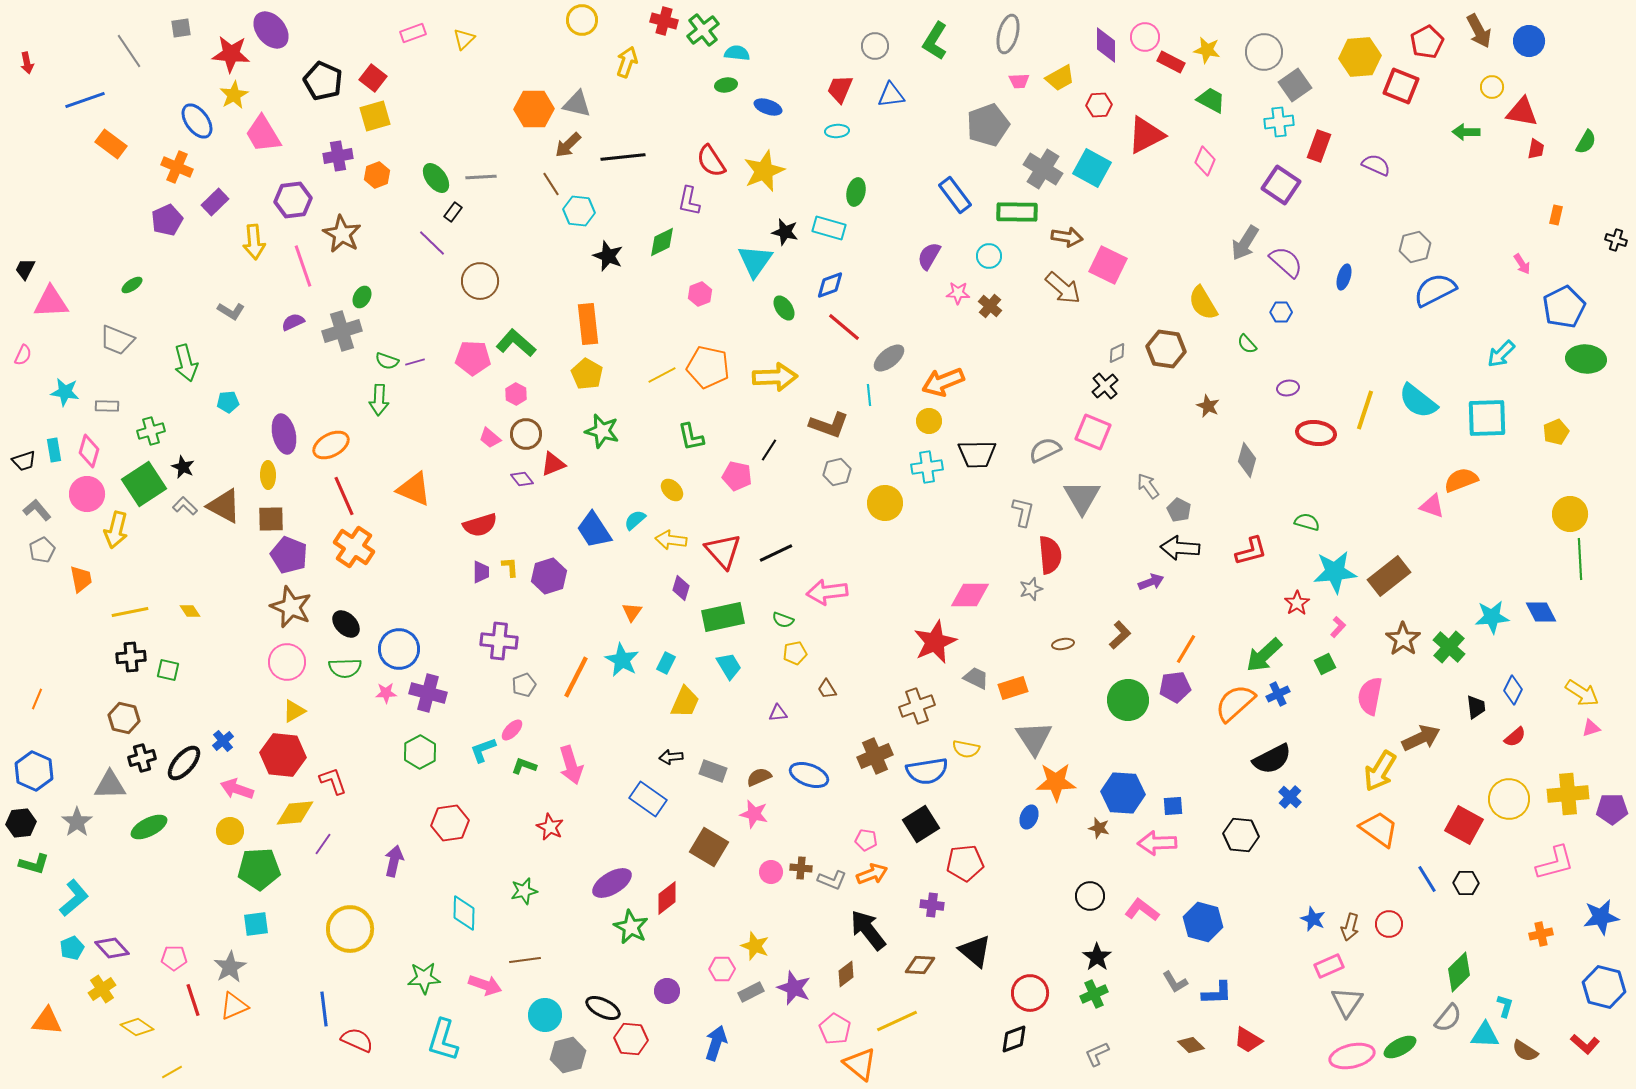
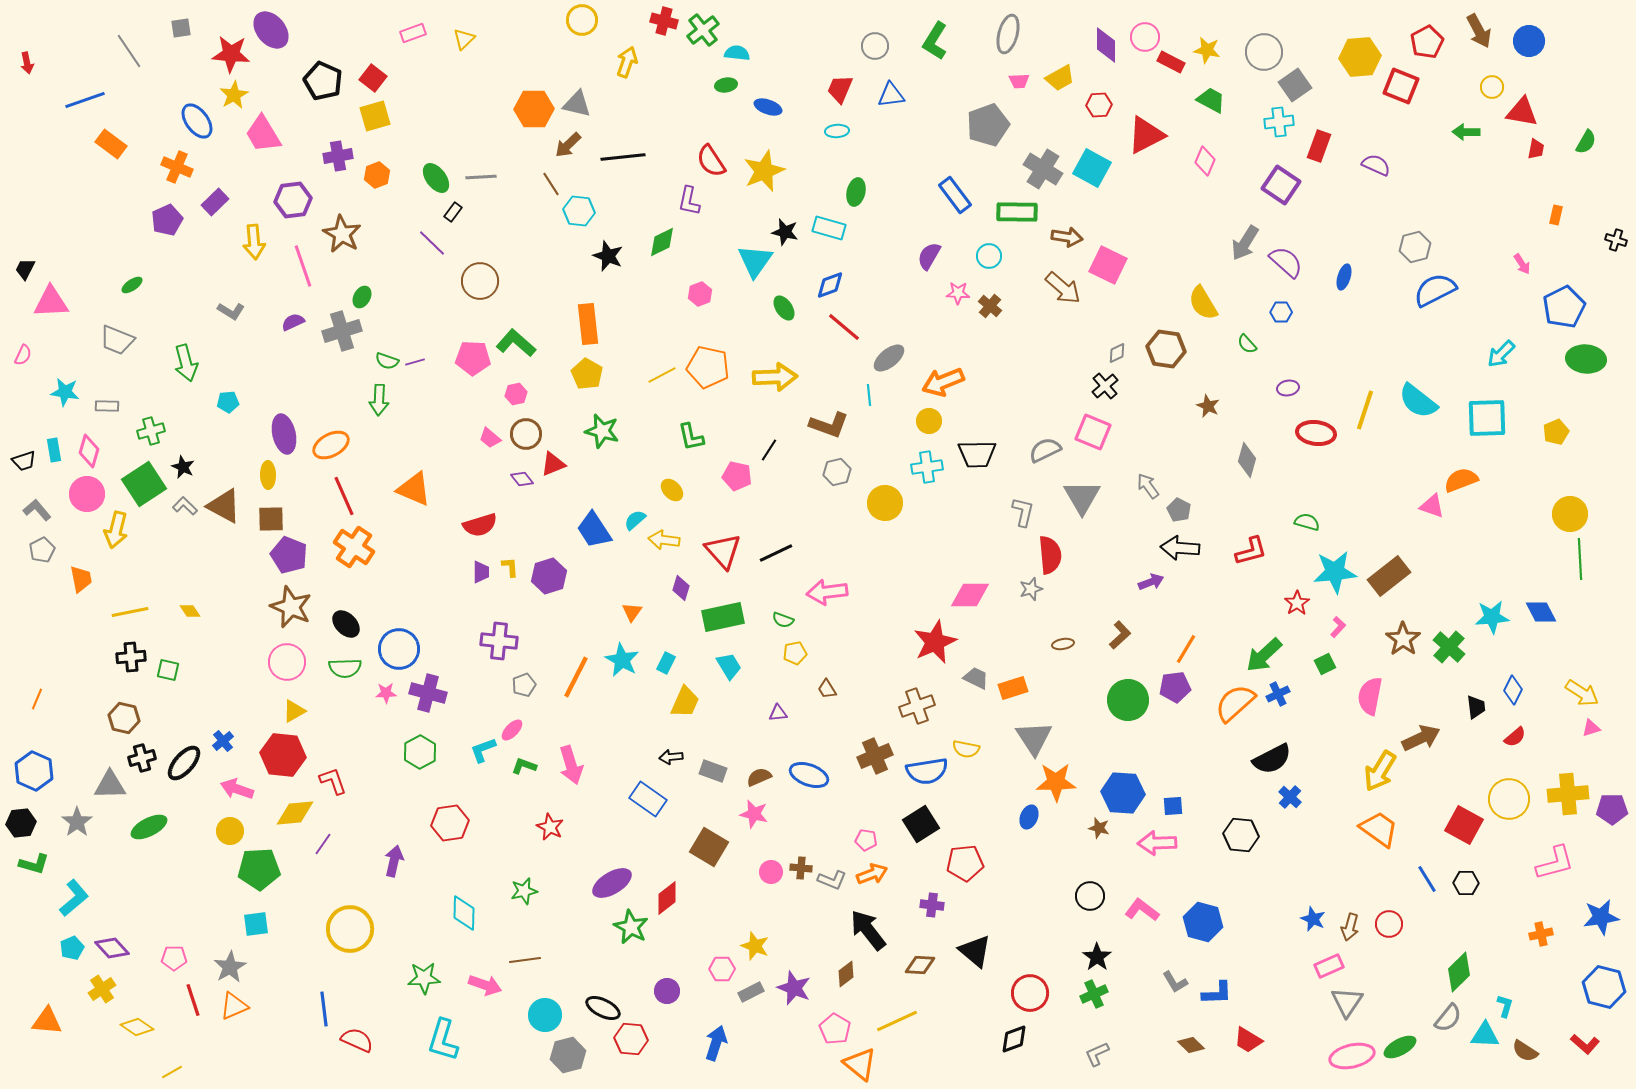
pink hexagon at (516, 394): rotated 20 degrees clockwise
yellow arrow at (671, 540): moved 7 px left
